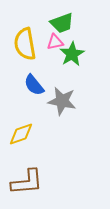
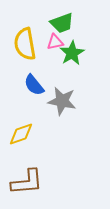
green star: moved 1 px up
